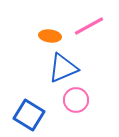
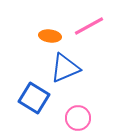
blue triangle: moved 2 px right
pink circle: moved 2 px right, 18 px down
blue square: moved 5 px right, 17 px up
